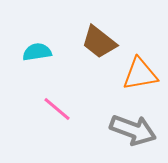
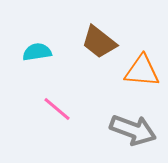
orange triangle: moved 2 px right, 3 px up; rotated 15 degrees clockwise
